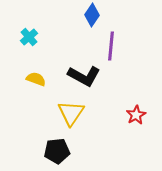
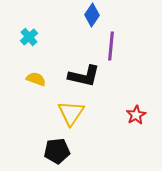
black L-shape: rotated 16 degrees counterclockwise
